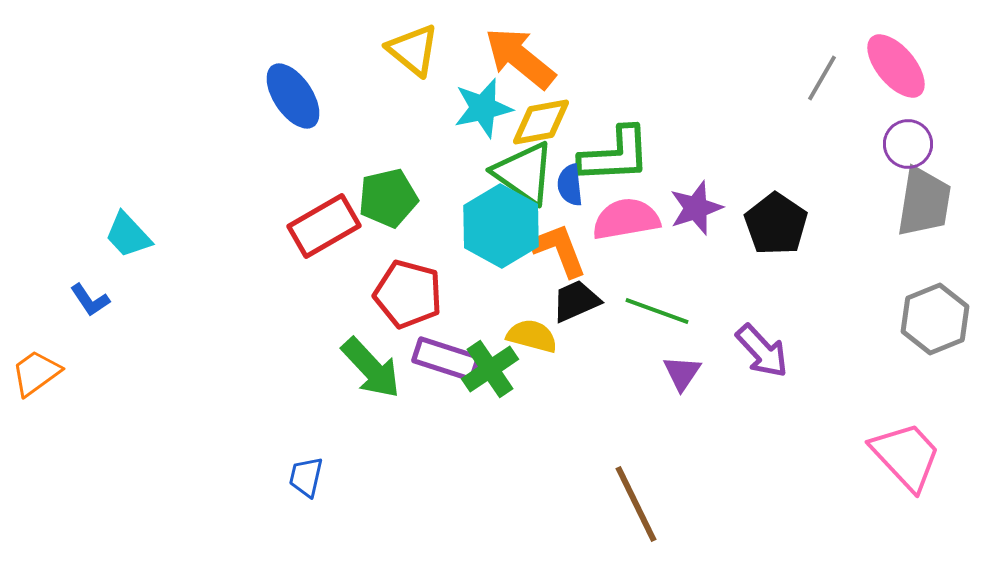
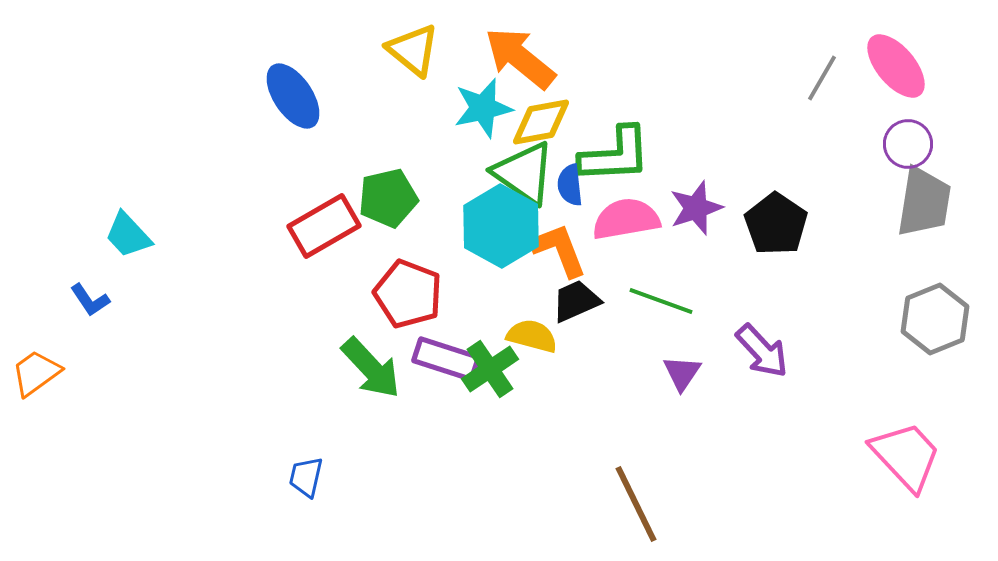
red pentagon: rotated 6 degrees clockwise
green line: moved 4 px right, 10 px up
